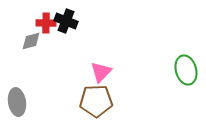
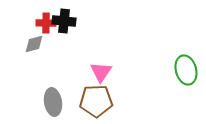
black cross: moved 2 px left; rotated 15 degrees counterclockwise
gray diamond: moved 3 px right, 3 px down
pink triangle: rotated 10 degrees counterclockwise
gray ellipse: moved 36 px right
